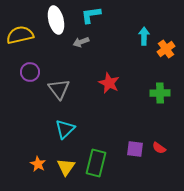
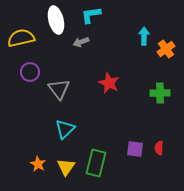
yellow semicircle: moved 1 px right, 3 px down
red semicircle: rotated 56 degrees clockwise
